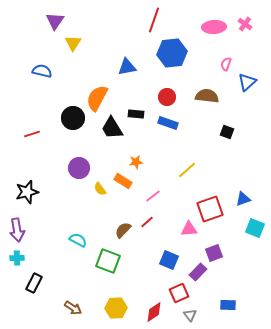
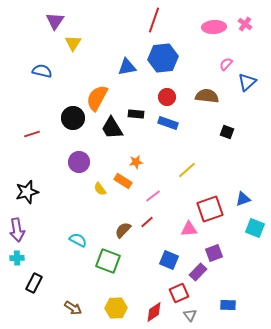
blue hexagon at (172, 53): moved 9 px left, 5 px down
pink semicircle at (226, 64): rotated 24 degrees clockwise
purple circle at (79, 168): moved 6 px up
